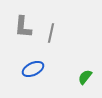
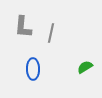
blue ellipse: rotated 65 degrees counterclockwise
green semicircle: moved 10 px up; rotated 21 degrees clockwise
